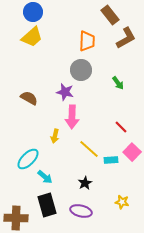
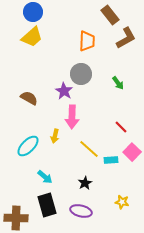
gray circle: moved 4 px down
purple star: moved 1 px left, 1 px up; rotated 18 degrees clockwise
cyan ellipse: moved 13 px up
